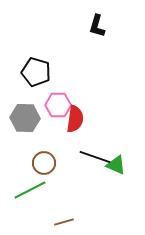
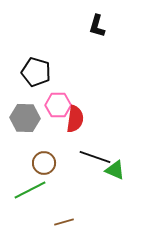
green triangle: moved 1 px left, 5 px down
